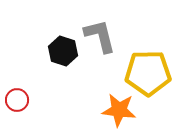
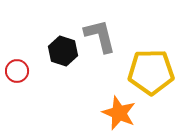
yellow pentagon: moved 3 px right, 1 px up
red circle: moved 29 px up
orange star: moved 3 px down; rotated 16 degrees clockwise
